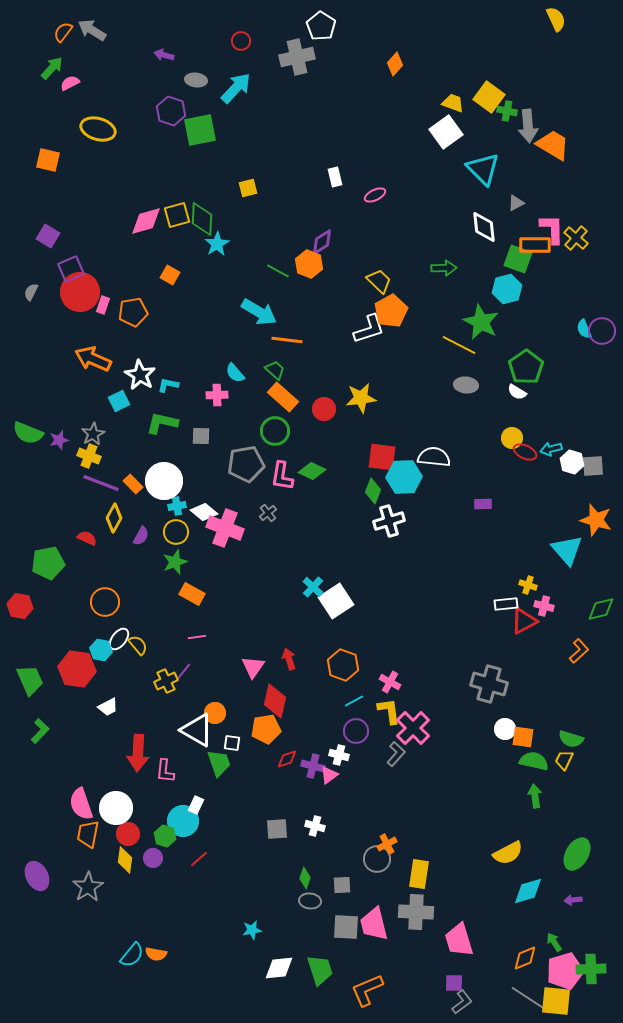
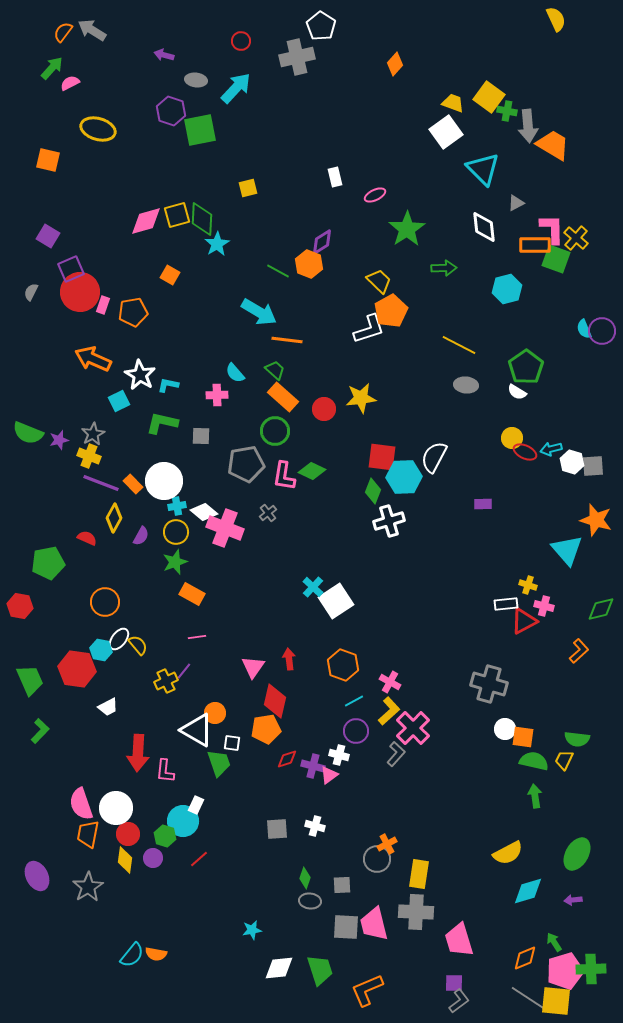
green square at (518, 259): moved 38 px right
green star at (481, 322): moved 74 px left, 93 px up; rotated 12 degrees clockwise
white semicircle at (434, 457): rotated 68 degrees counterclockwise
pink L-shape at (282, 476): moved 2 px right
red arrow at (289, 659): rotated 10 degrees clockwise
yellow L-shape at (389, 711): rotated 56 degrees clockwise
green semicircle at (571, 739): moved 6 px right; rotated 10 degrees counterclockwise
gray L-shape at (462, 1002): moved 3 px left, 1 px up
